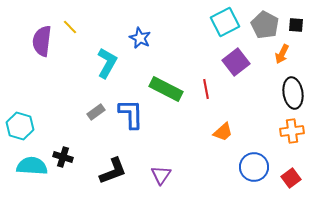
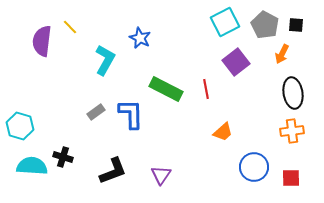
cyan L-shape: moved 2 px left, 3 px up
red square: rotated 36 degrees clockwise
